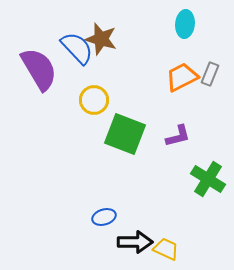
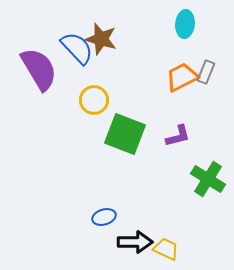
gray rectangle: moved 4 px left, 2 px up
